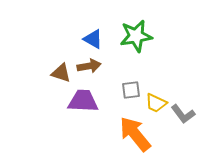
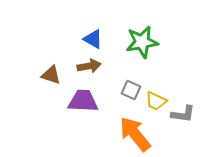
green star: moved 6 px right, 6 px down
brown triangle: moved 10 px left, 2 px down
gray square: rotated 30 degrees clockwise
yellow trapezoid: moved 2 px up
gray L-shape: rotated 45 degrees counterclockwise
